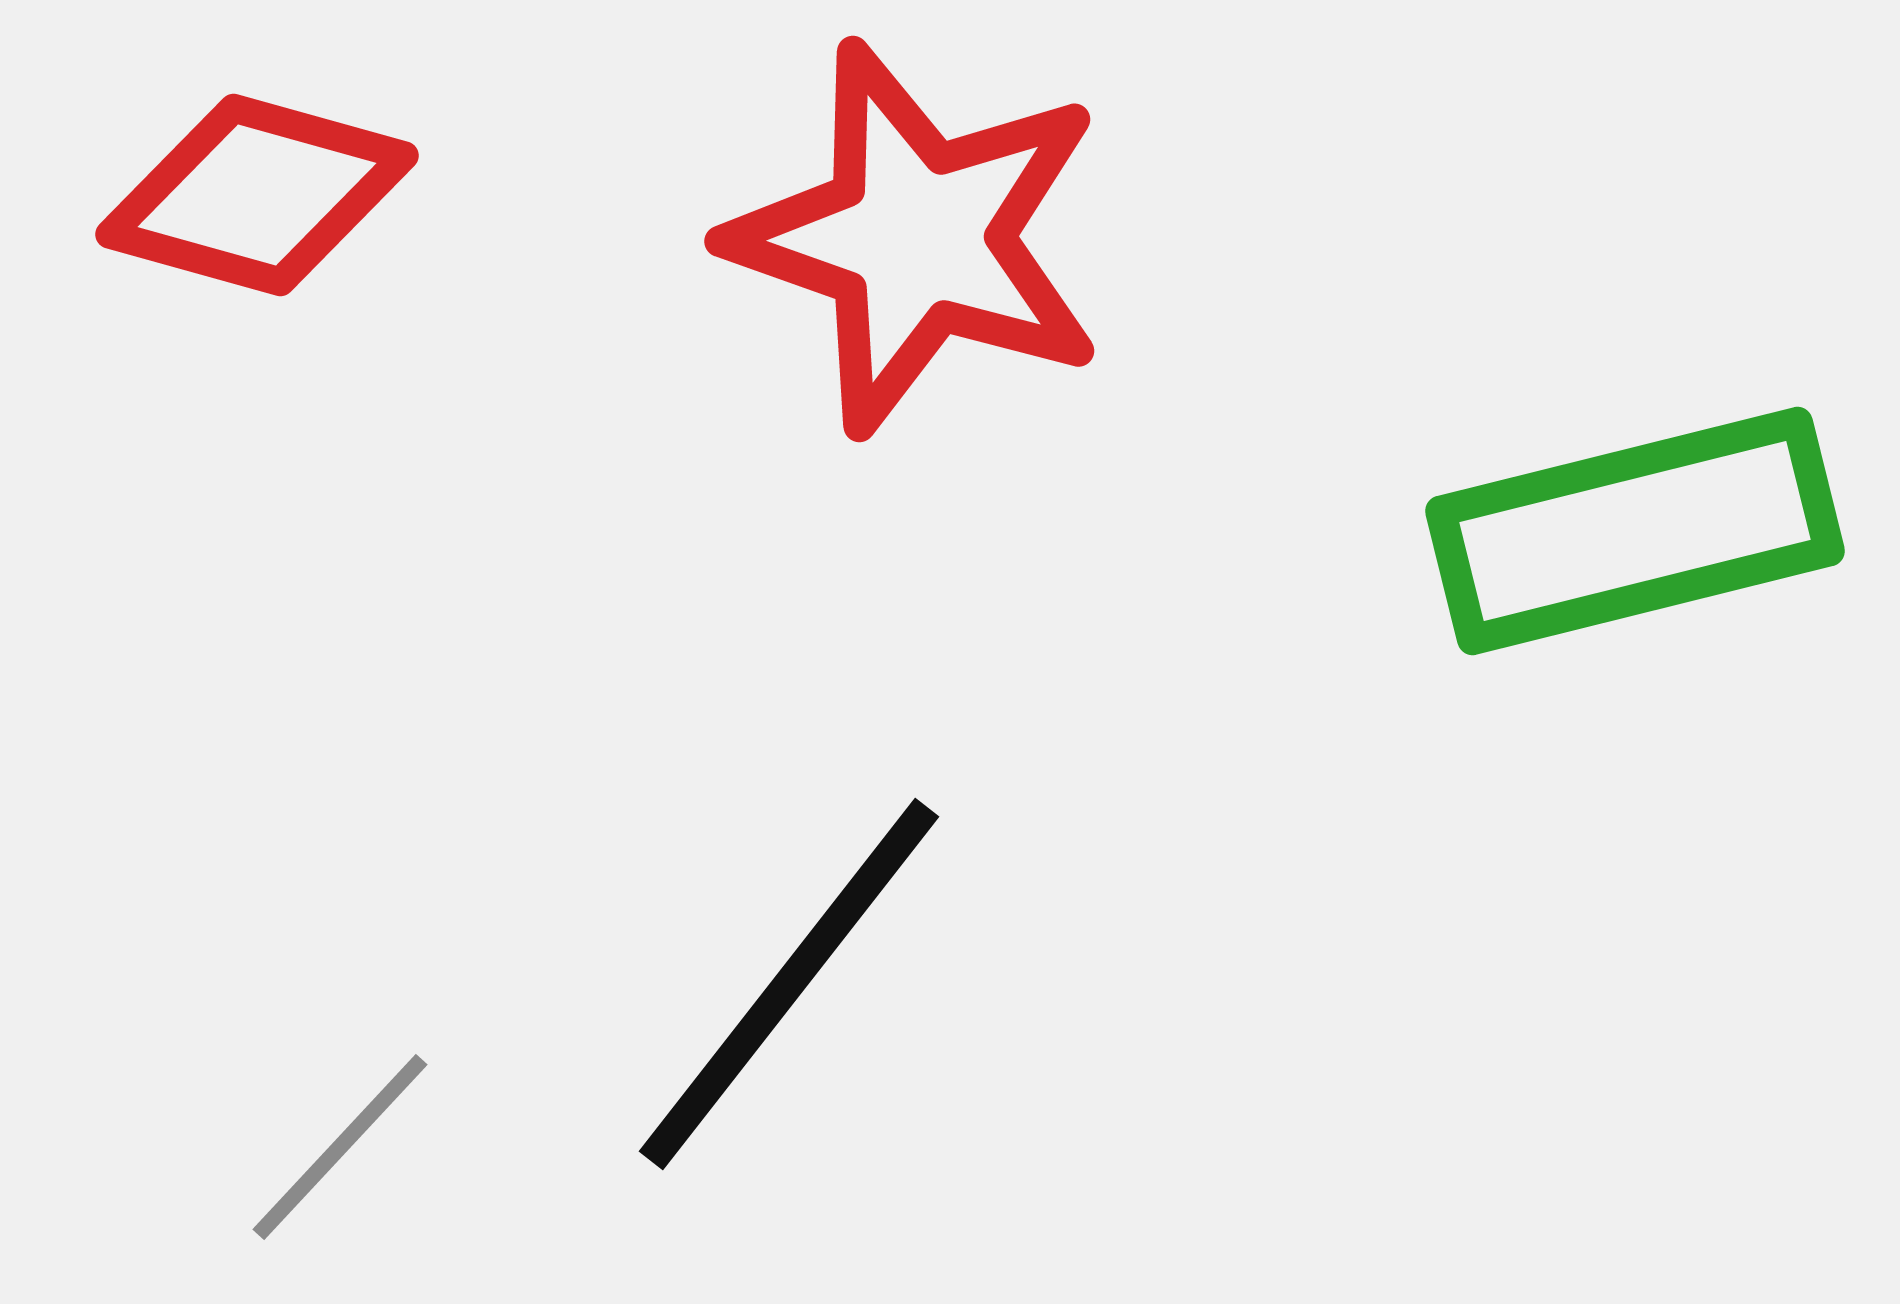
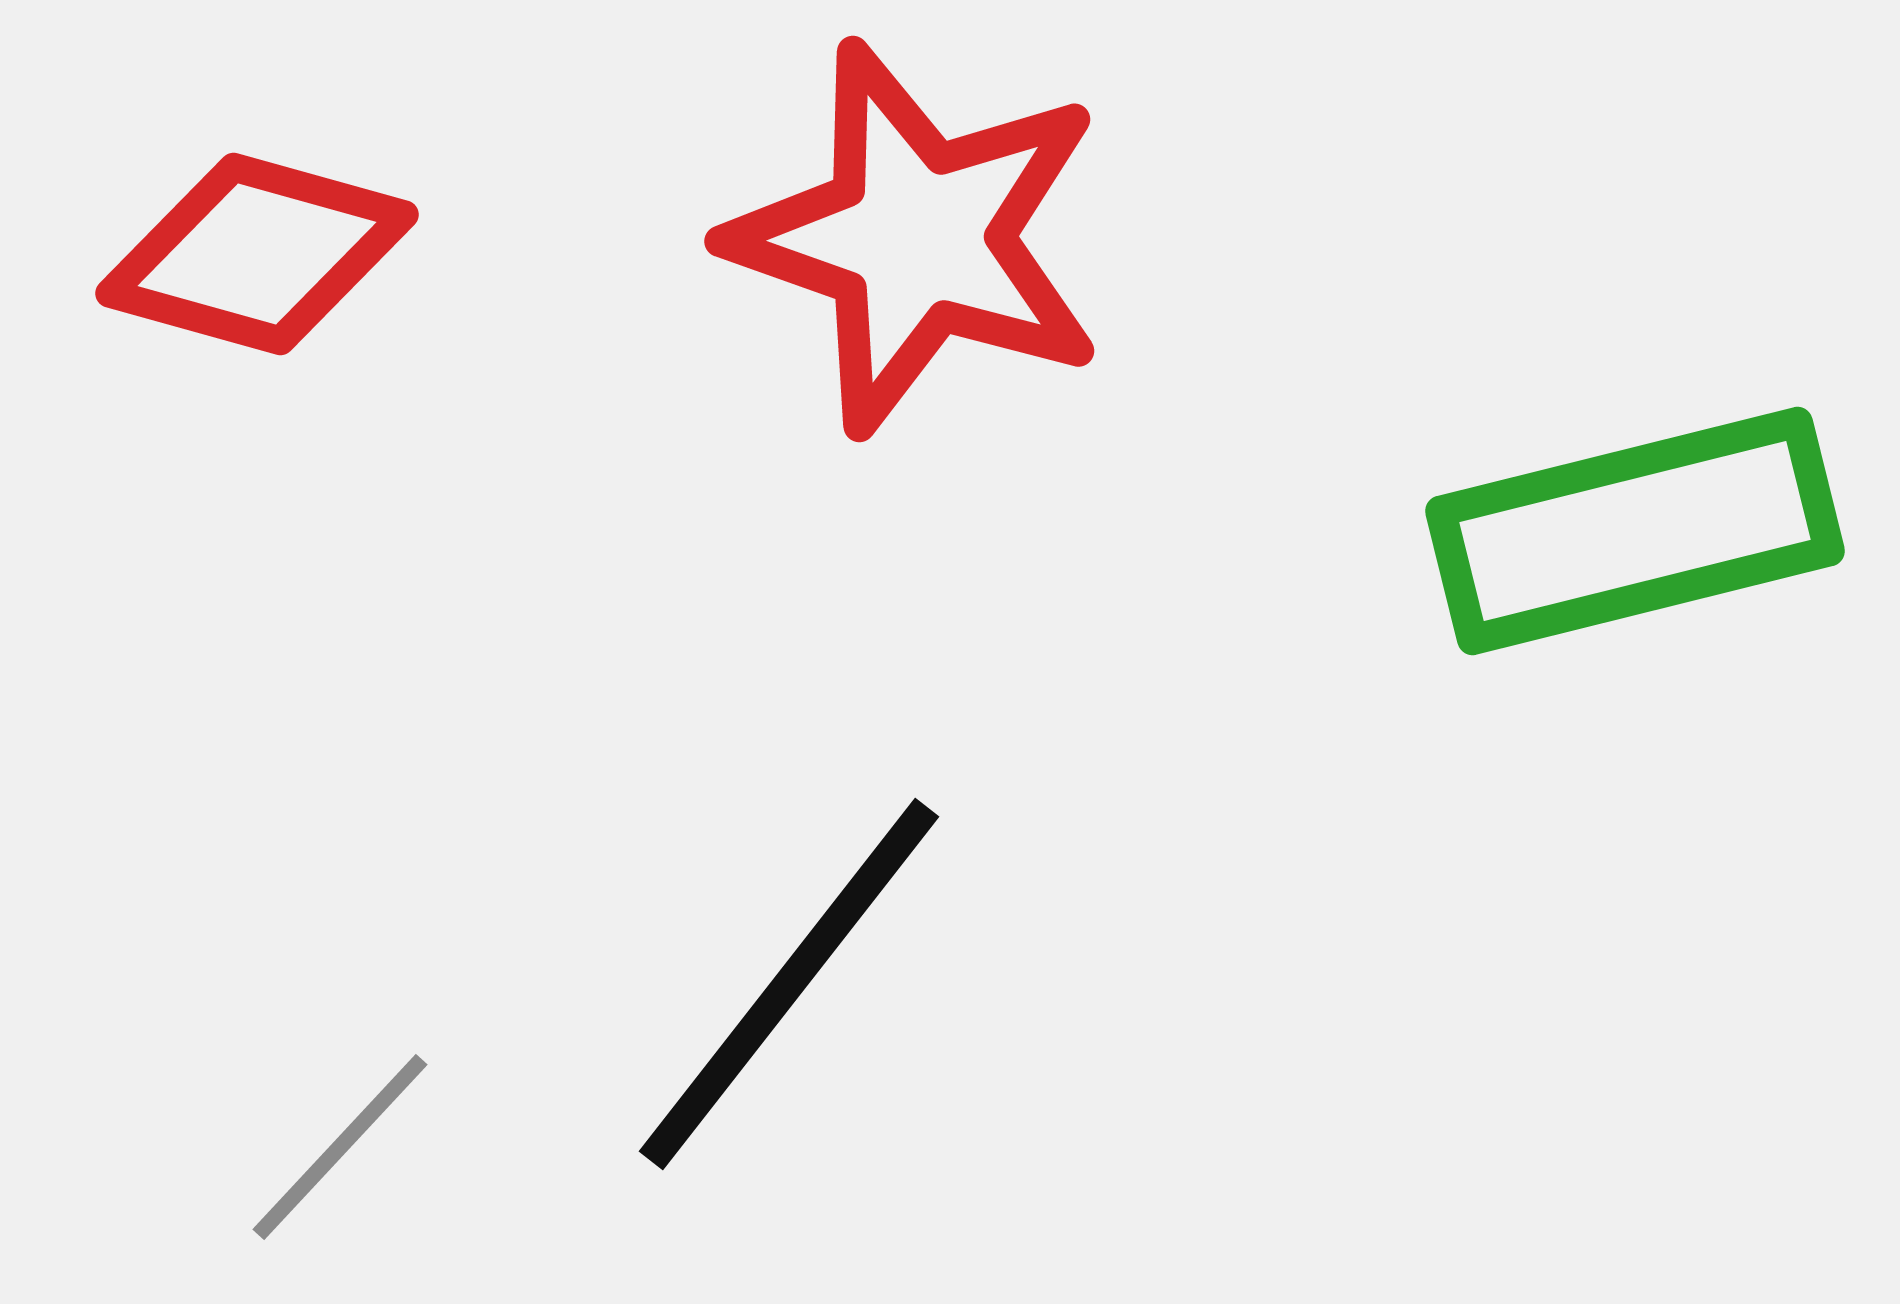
red diamond: moved 59 px down
